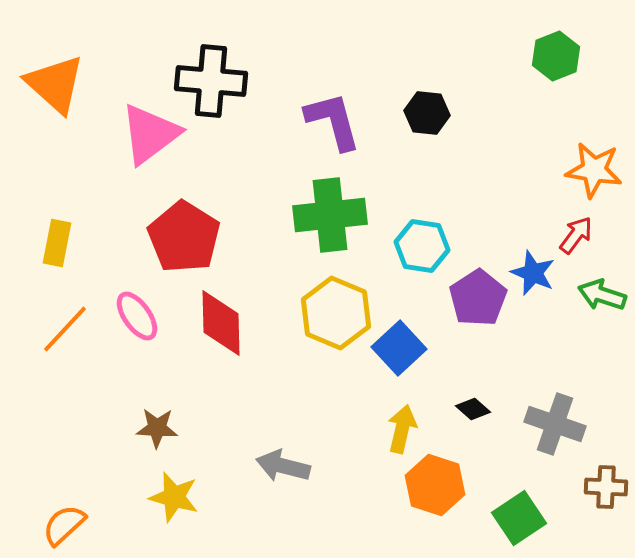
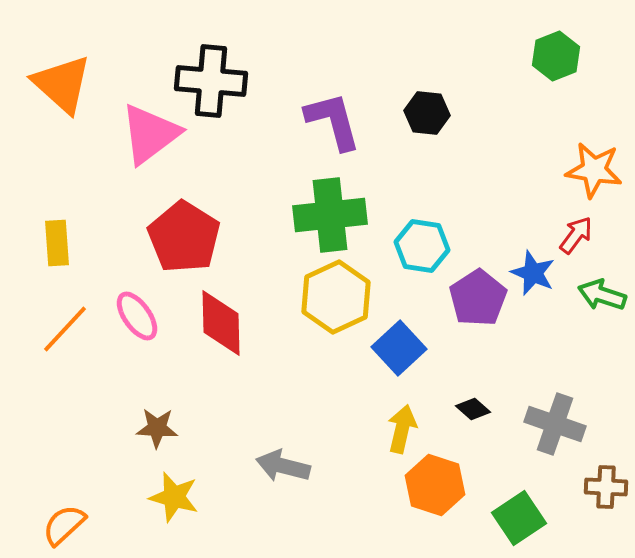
orange triangle: moved 7 px right
yellow rectangle: rotated 15 degrees counterclockwise
yellow hexagon: moved 16 px up; rotated 12 degrees clockwise
